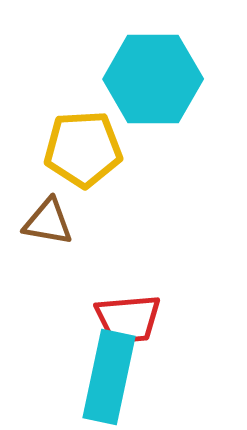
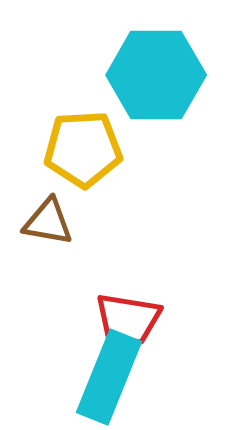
cyan hexagon: moved 3 px right, 4 px up
red trapezoid: rotated 14 degrees clockwise
cyan rectangle: rotated 10 degrees clockwise
